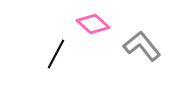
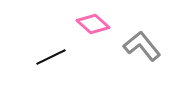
black line: moved 5 px left, 3 px down; rotated 36 degrees clockwise
